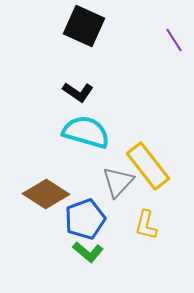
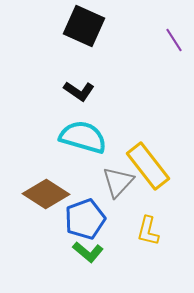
black L-shape: moved 1 px right, 1 px up
cyan semicircle: moved 3 px left, 5 px down
yellow L-shape: moved 2 px right, 6 px down
